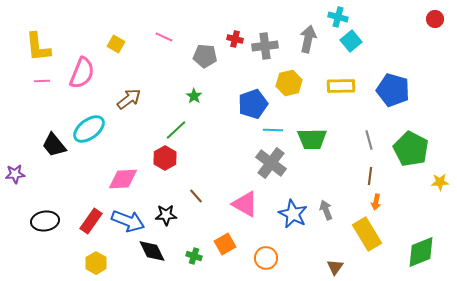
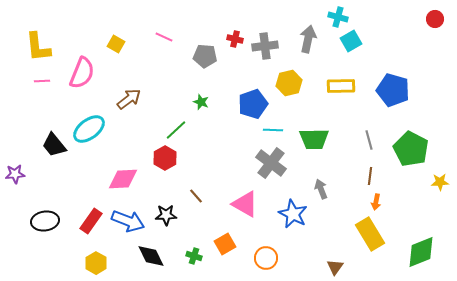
cyan square at (351, 41): rotated 10 degrees clockwise
green star at (194, 96): moved 7 px right, 6 px down; rotated 14 degrees counterclockwise
green trapezoid at (312, 139): moved 2 px right
gray arrow at (326, 210): moved 5 px left, 21 px up
yellow rectangle at (367, 234): moved 3 px right
black diamond at (152, 251): moved 1 px left, 5 px down
